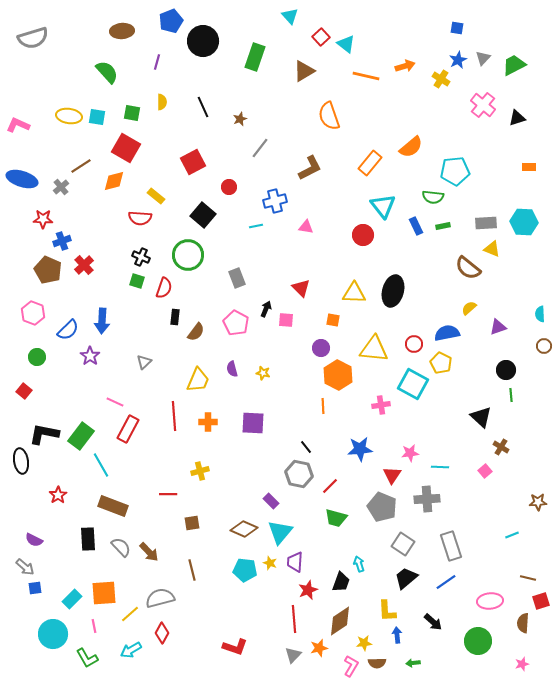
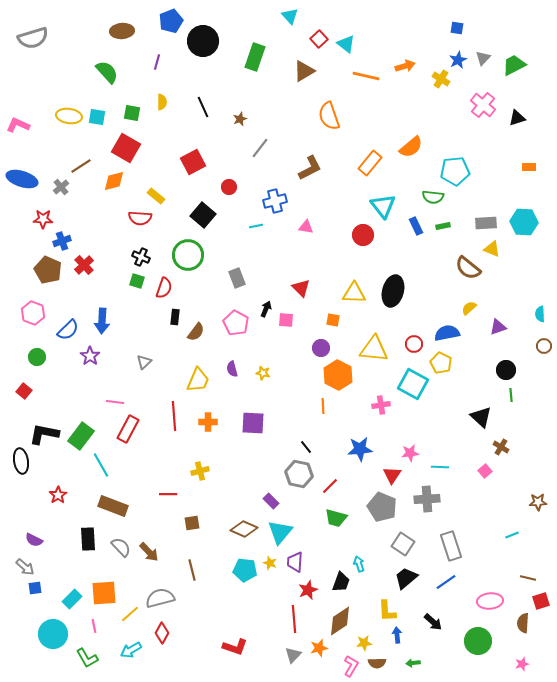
red square at (321, 37): moved 2 px left, 2 px down
pink line at (115, 402): rotated 18 degrees counterclockwise
